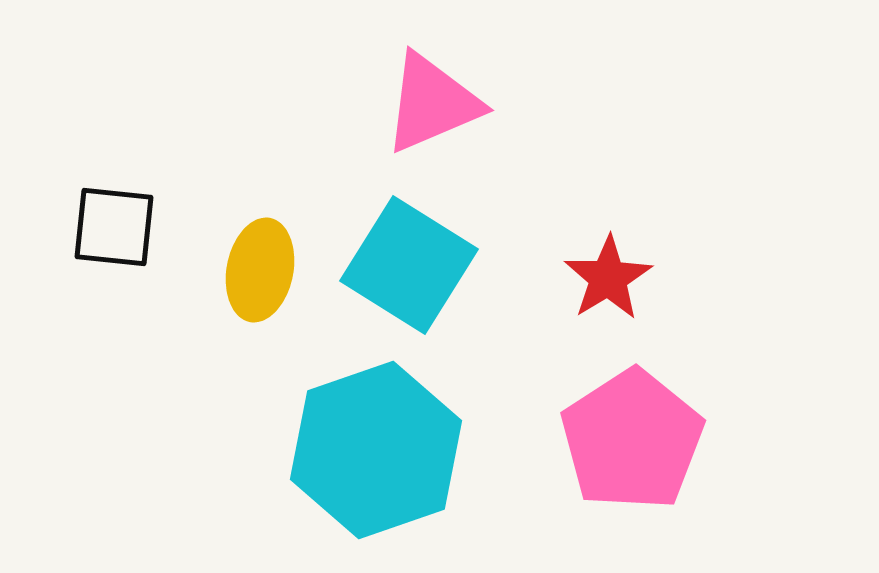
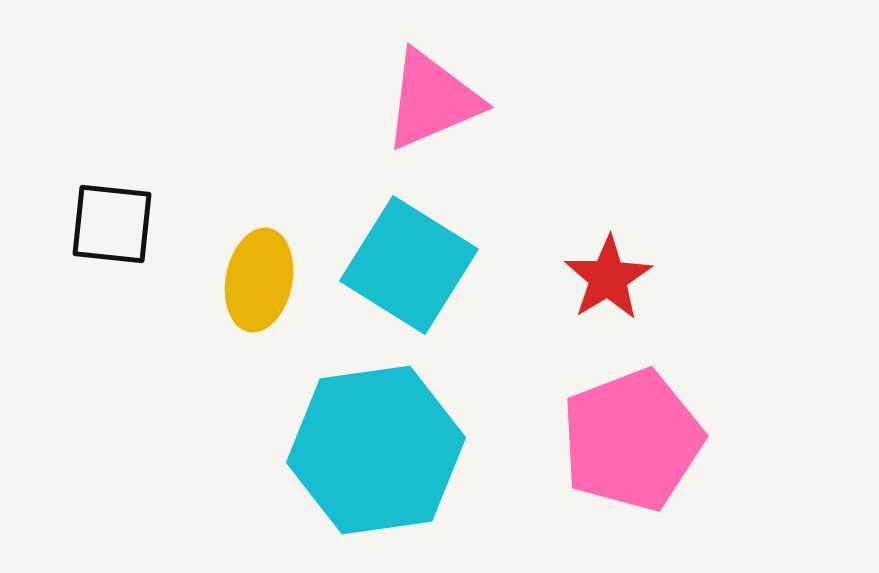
pink triangle: moved 3 px up
black square: moved 2 px left, 3 px up
yellow ellipse: moved 1 px left, 10 px down
pink pentagon: rotated 12 degrees clockwise
cyan hexagon: rotated 11 degrees clockwise
